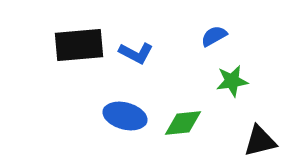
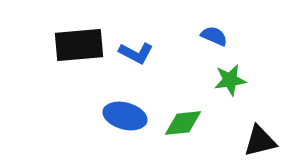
blue semicircle: rotated 52 degrees clockwise
green star: moved 2 px left, 1 px up
